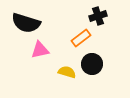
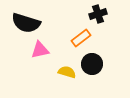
black cross: moved 2 px up
